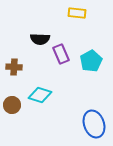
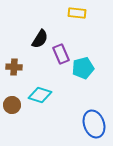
black semicircle: rotated 60 degrees counterclockwise
cyan pentagon: moved 8 px left, 7 px down; rotated 15 degrees clockwise
